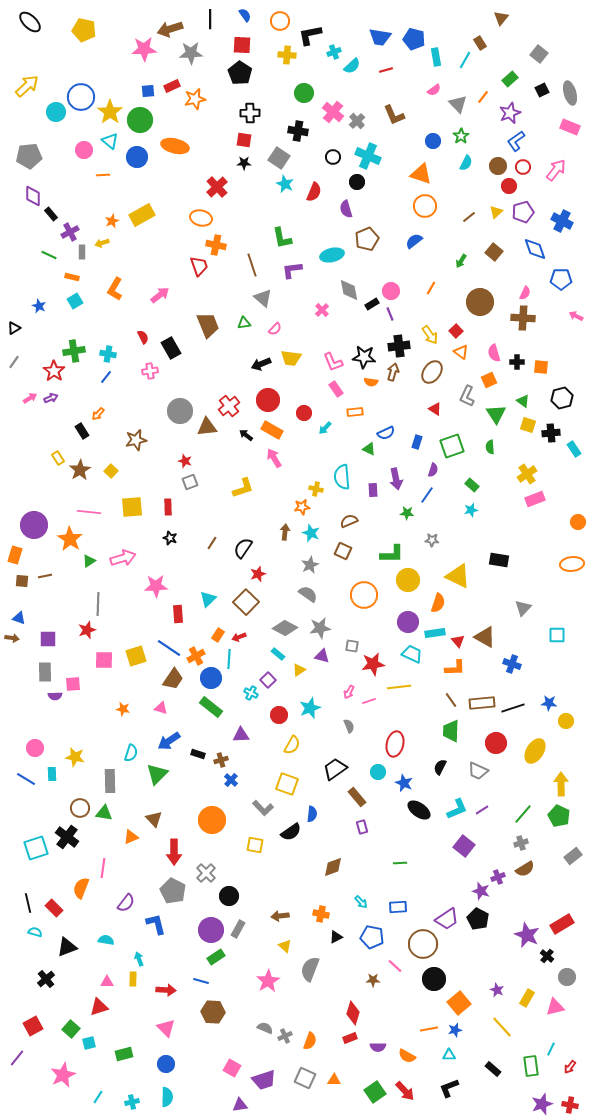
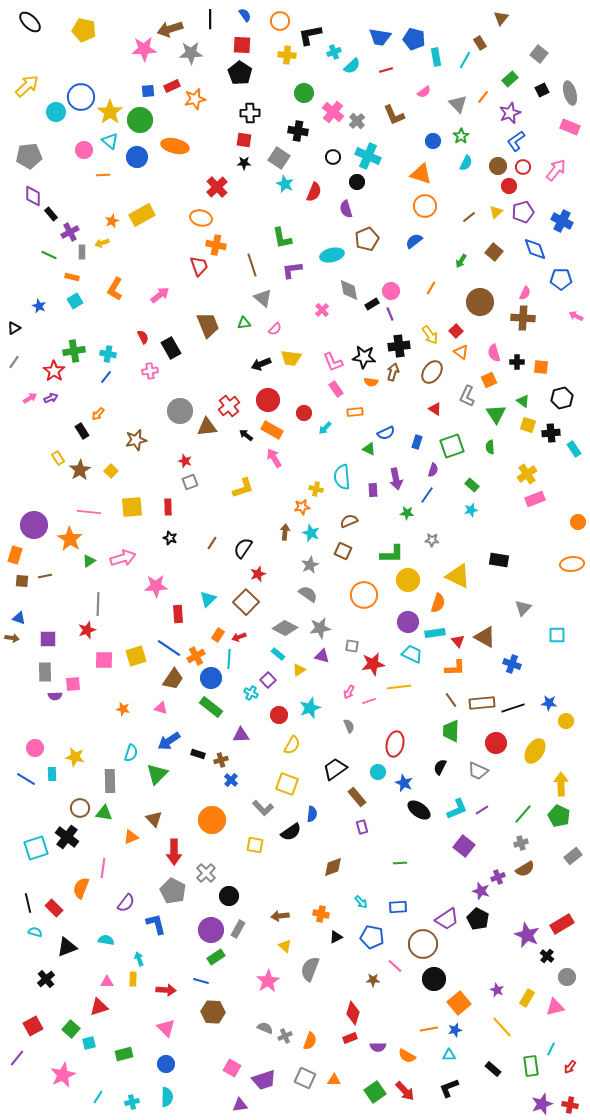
pink semicircle at (434, 90): moved 10 px left, 2 px down
